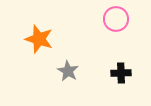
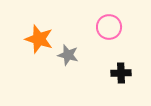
pink circle: moved 7 px left, 8 px down
gray star: moved 16 px up; rotated 15 degrees counterclockwise
